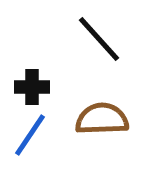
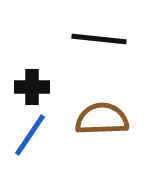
black line: rotated 42 degrees counterclockwise
